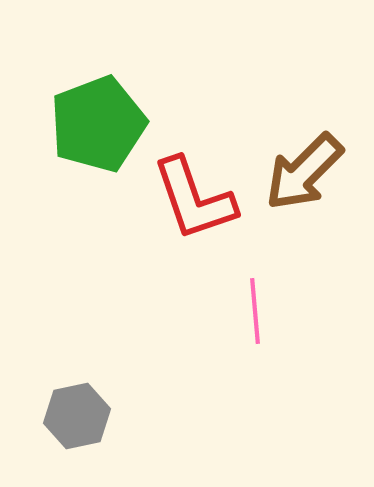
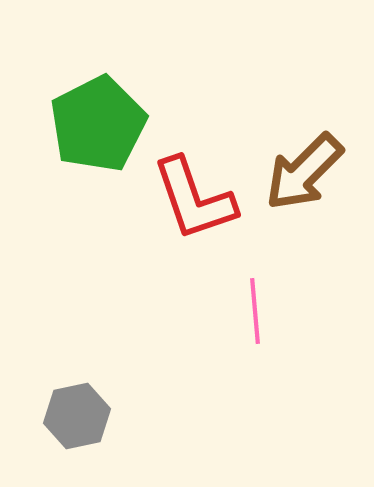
green pentagon: rotated 6 degrees counterclockwise
